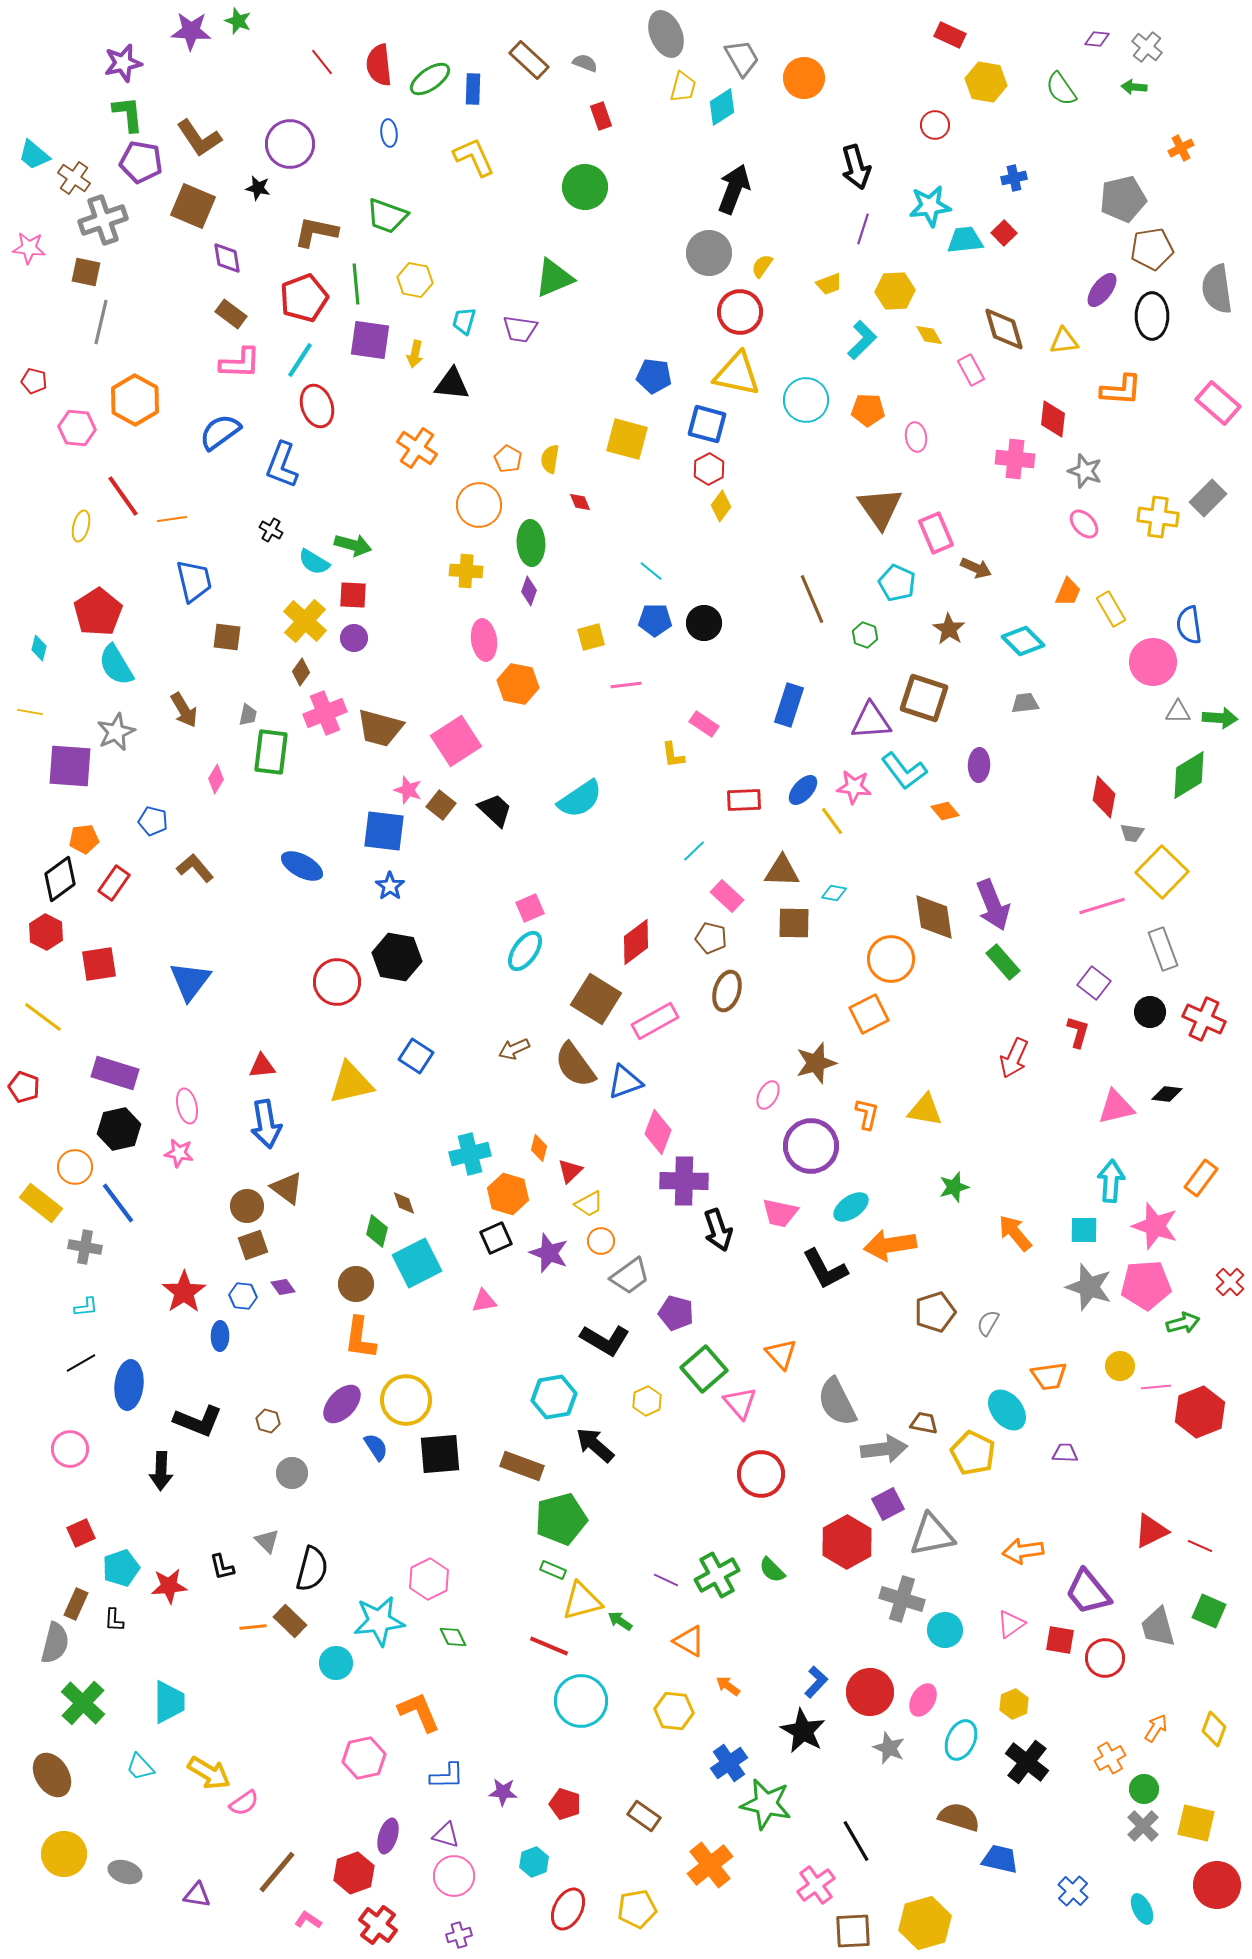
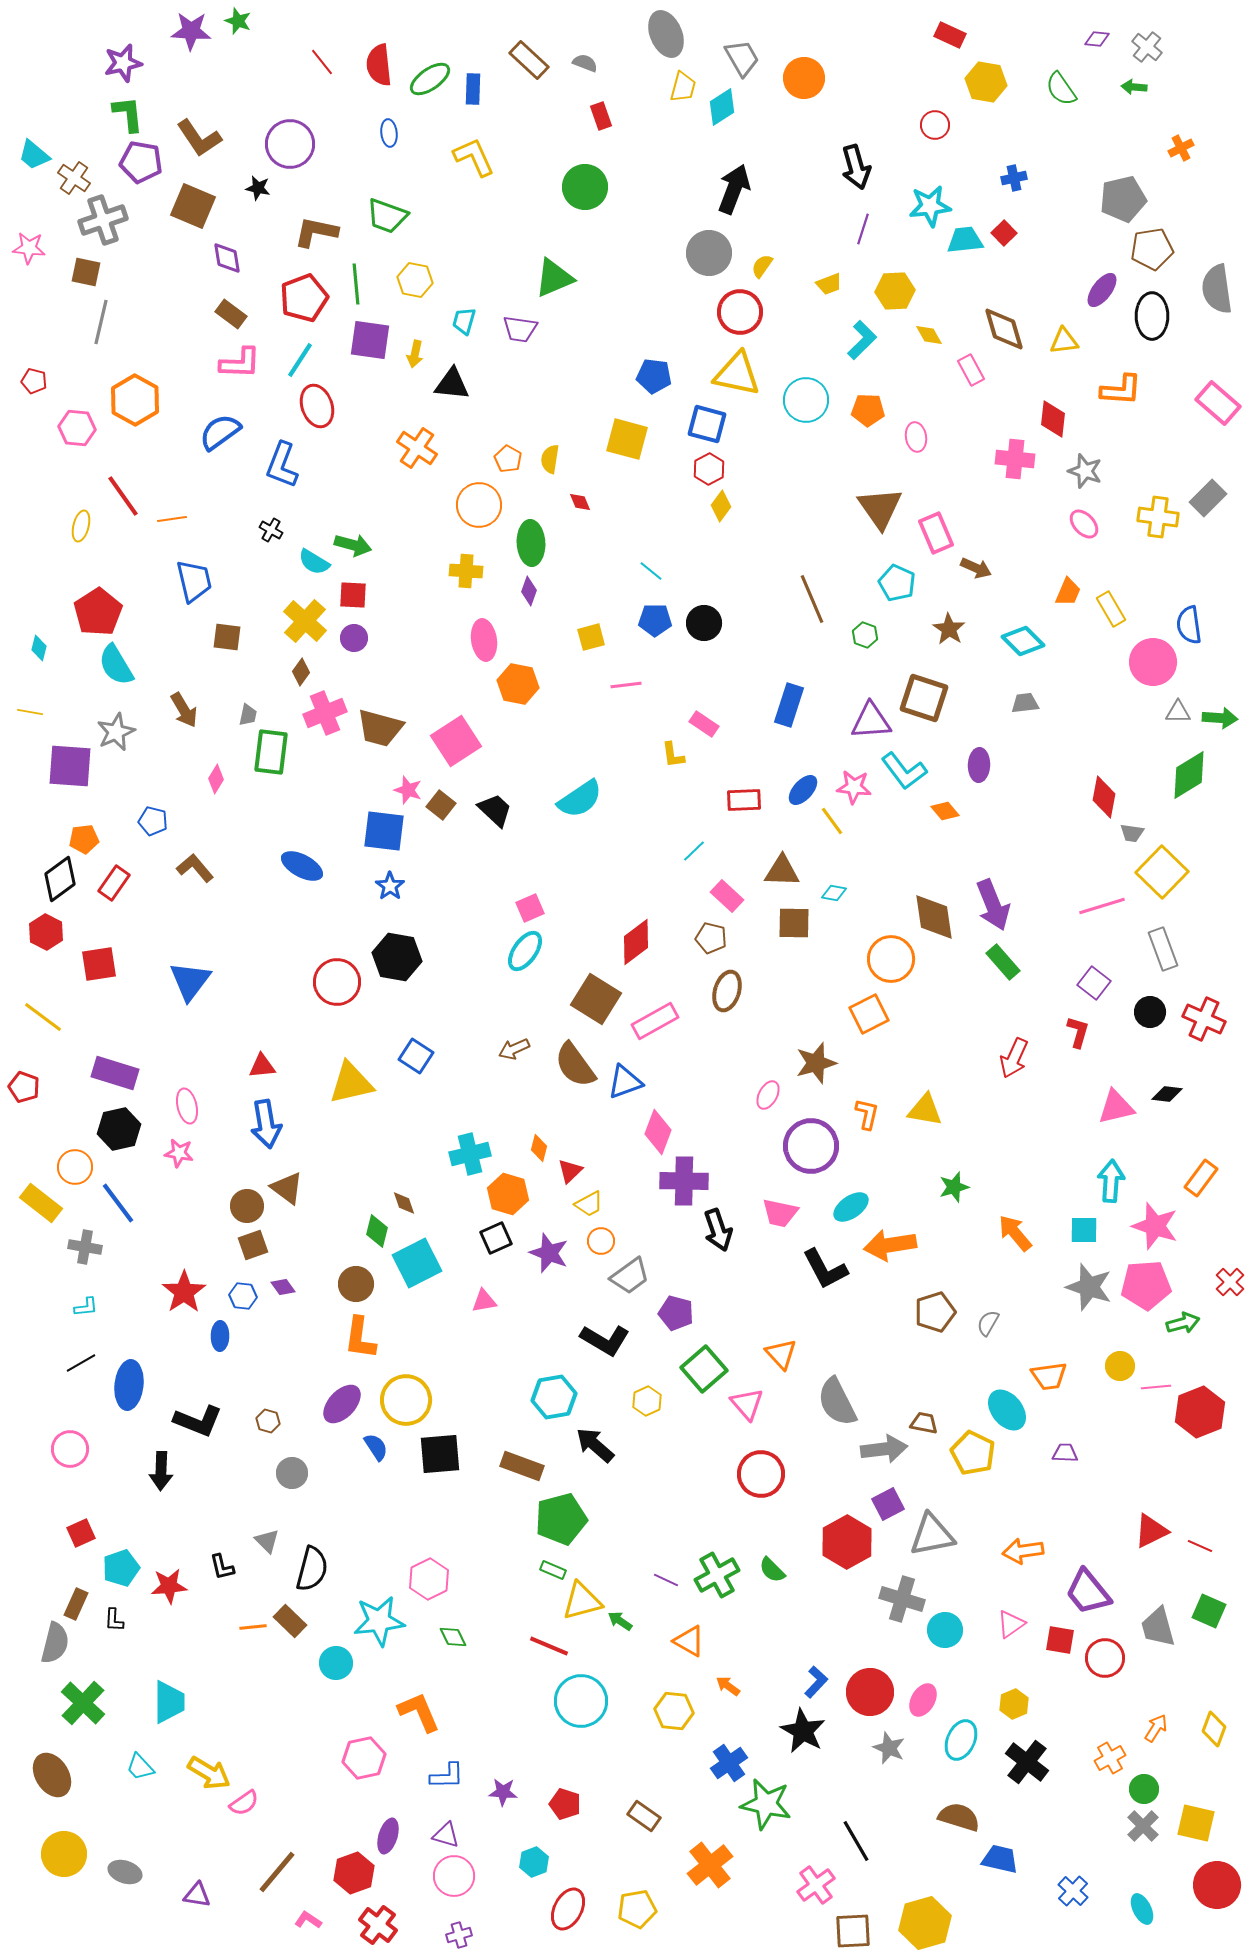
pink triangle at (740, 1403): moved 7 px right, 1 px down
